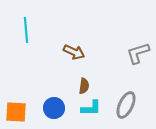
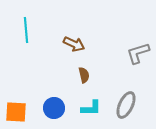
brown arrow: moved 8 px up
brown semicircle: moved 11 px up; rotated 21 degrees counterclockwise
